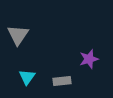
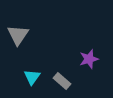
cyan triangle: moved 5 px right
gray rectangle: rotated 48 degrees clockwise
